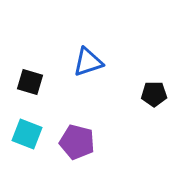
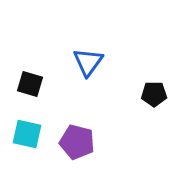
blue triangle: rotated 36 degrees counterclockwise
black square: moved 2 px down
cyan square: rotated 8 degrees counterclockwise
